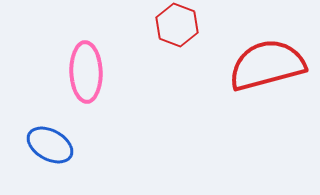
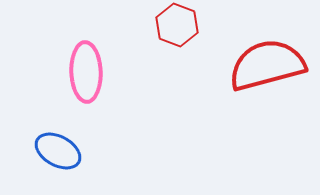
blue ellipse: moved 8 px right, 6 px down
